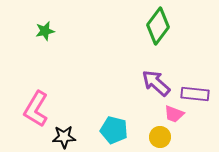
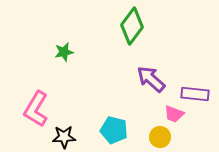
green diamond: moved 26 px left
green star: moved 19 px right, 21 px down
purple arrow: moved 5 px left, 4 px up
